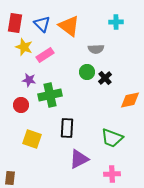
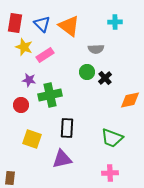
cyan cross: moved 1 px left
purple triangle: moved 17 px left; rotated 15 degrees clockwise
pink cross: moved 2 px left, 1 px up
